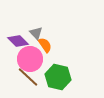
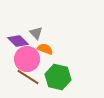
orange semicircle: moved 4 px down; rotated 35 degrees counterclockwise
pink circle: moved 3 px left
brown line: rotated 10 degrees counterclockwise
